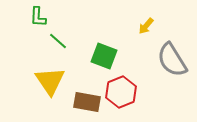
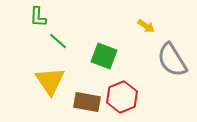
yellow arrow: rotated 96 degrees counterclockwise
red hexagon: moved 1 px right, 5 px down
